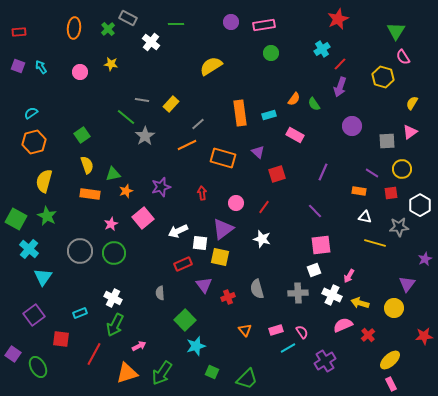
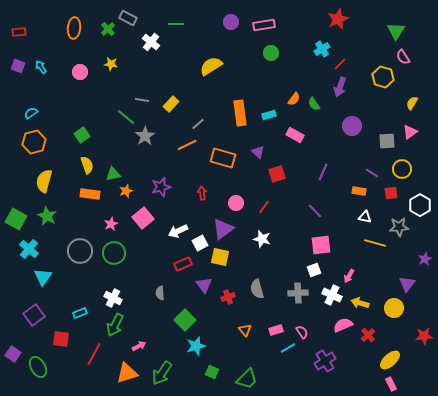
white square at (200, 243): rotated 35 degrees counterclockwise
